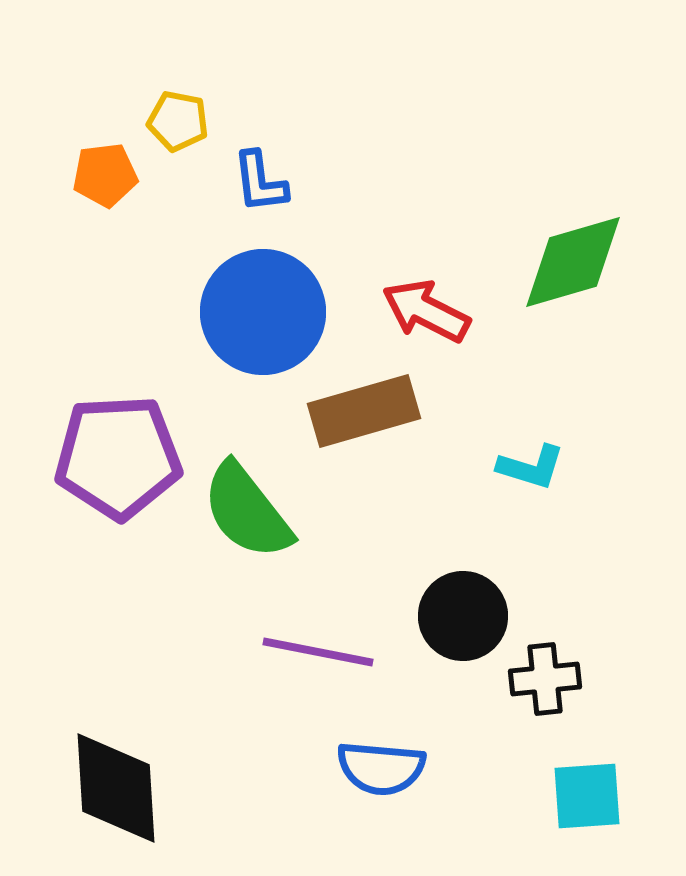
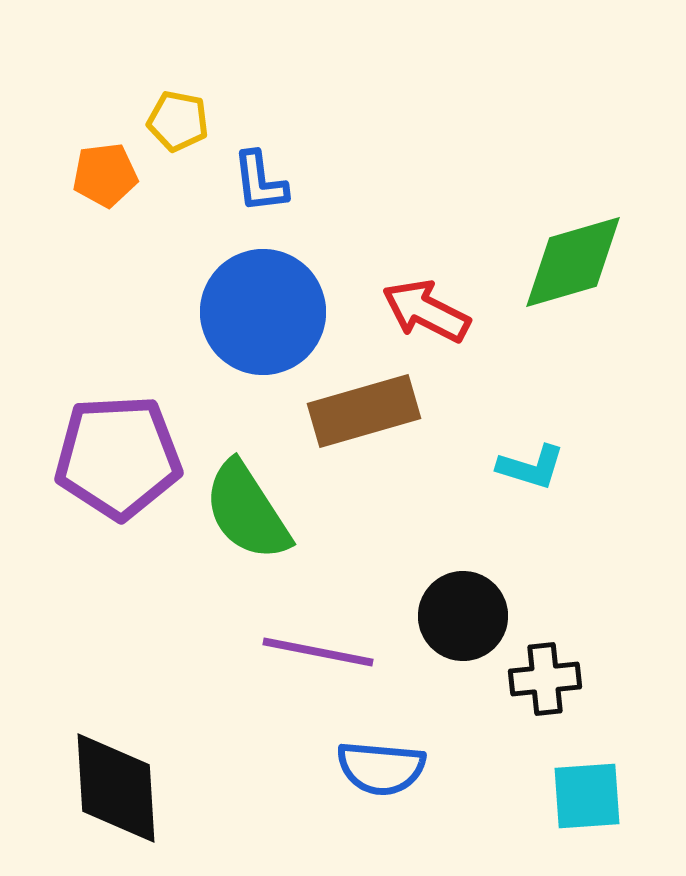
green semicircle: rotated 5 degrees clockwise
